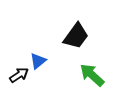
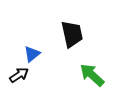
black trapezoid: moved 4 px left, 2 px up; rotated 48 degrees counterclockwise
blue triangle: moved 6 px left, 7 px up
